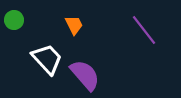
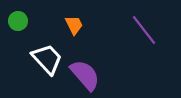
green circle: moved 4 px right, 1 px down
